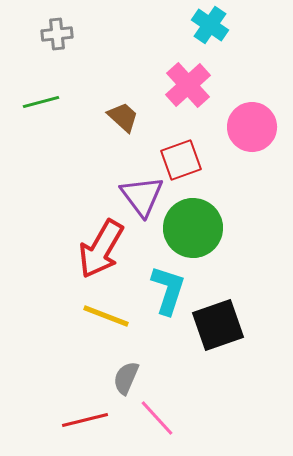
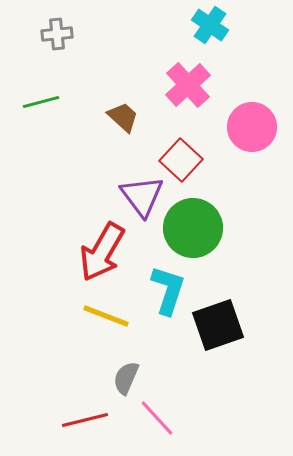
red square: rotated 27 degrees counterclockwise
red arrow: moved 1 px right, 3 px down
